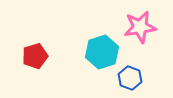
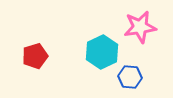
cyan hexagon: rotated 8 degrees counterclockwise
blue hexagon: moved 1 px up; rotated 15 degrees counterclockwise
